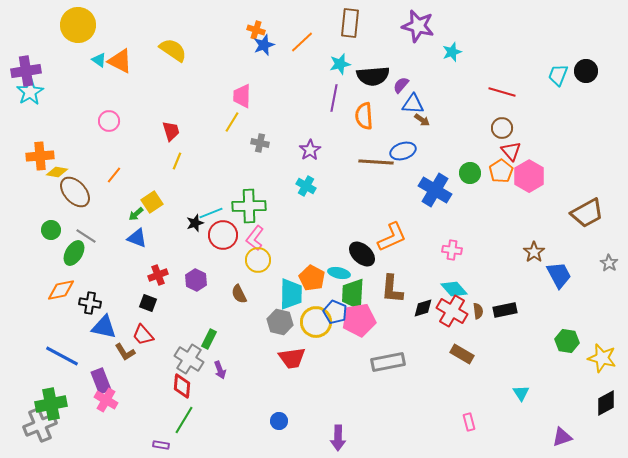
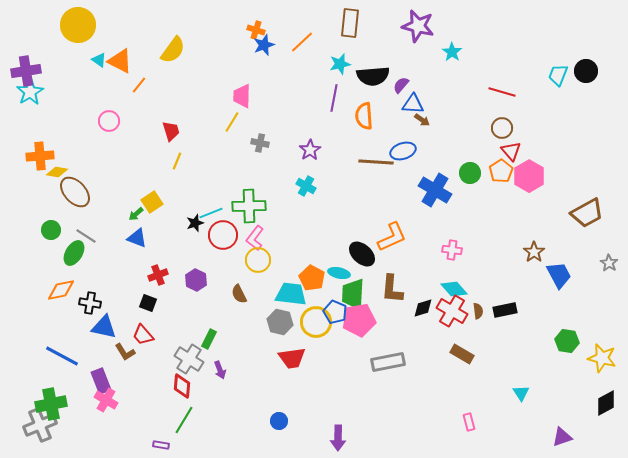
yellow semicircle at (173, 50): rotated 92 degrees clockwise
cyan star at (452, 52): rotated 18 degrees counterclockwise
orange line at (114, 175): moved 25 px right, 90 px up
cyan trapezoid at (291, 294): rotated 84 degrees counterclockwise
